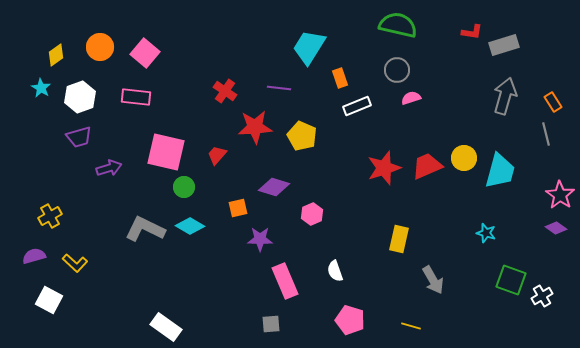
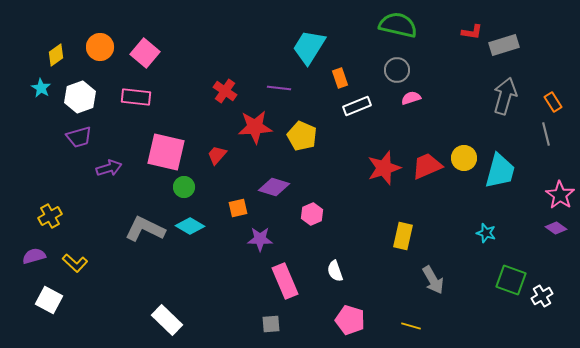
yellow rectangle at (399, 239): moved 4 px right, 3 px up
white rectangle at (166, 327): moved 1 px right, 7 px up; rotated 8 degrees clockwise
